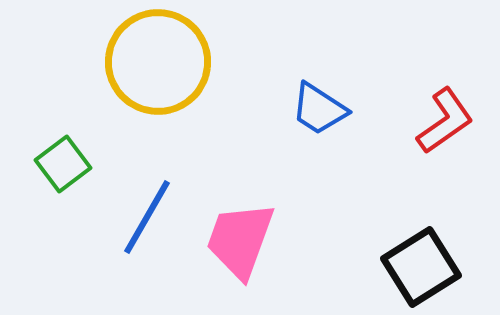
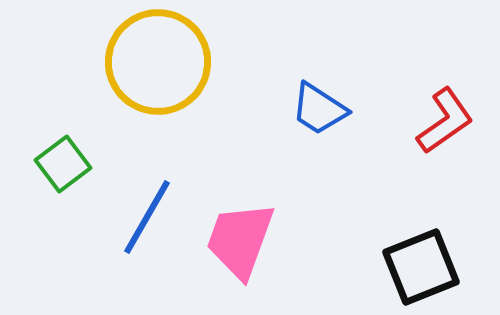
black square: rotated 10 degrees clockwise
